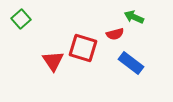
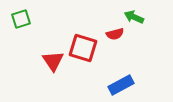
green square: rotated 24 degrees clockwise
blue rectangle: moved 10 px left, 22 px down; rotated 65 degrees counterclockwise
